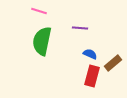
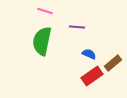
pink line: moved 6 px right
purple line: moved 3 px left, 1 px up
blue semicircle: moved 1 px left
red rectangle: rotated 40 degrees clockwise
